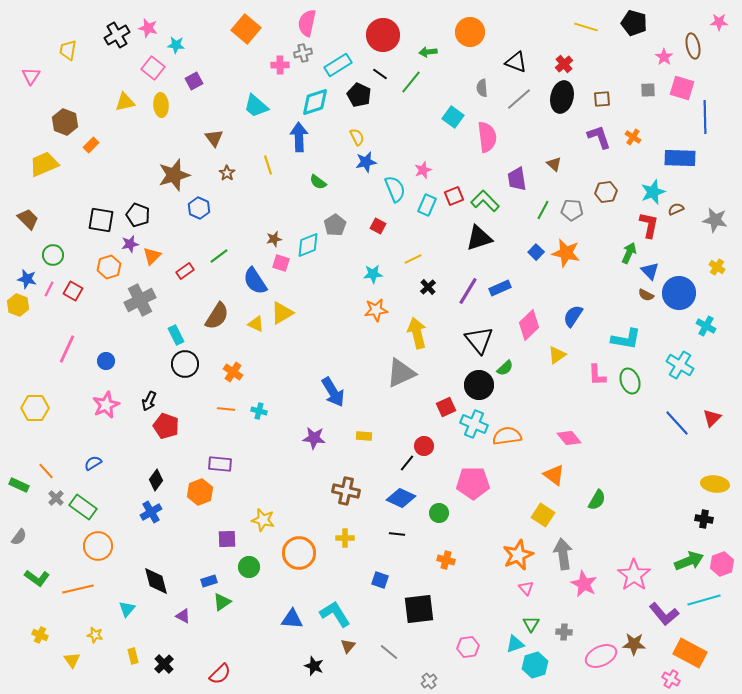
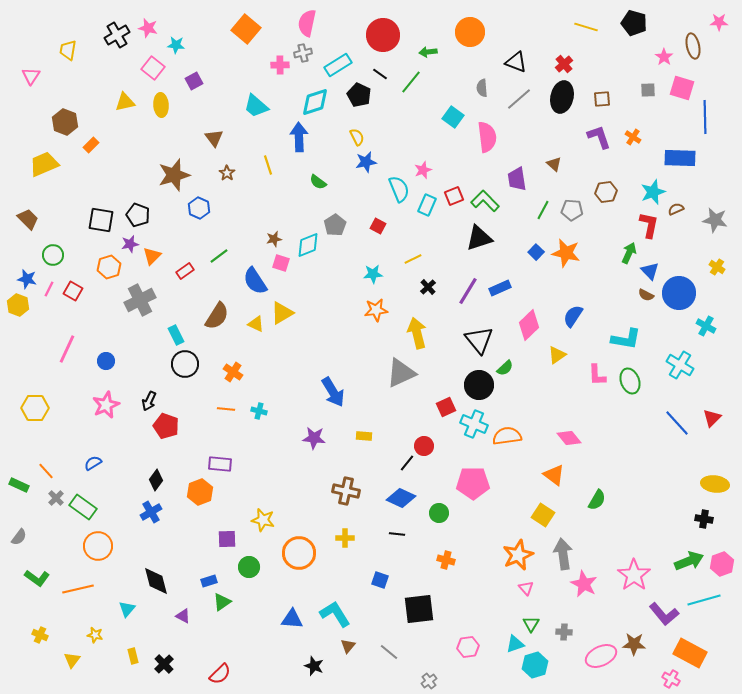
cyan semicircle at (395, 189): moved 4 px right
yellow triangle at (72, 660): rotated 12 degrees clockwise
